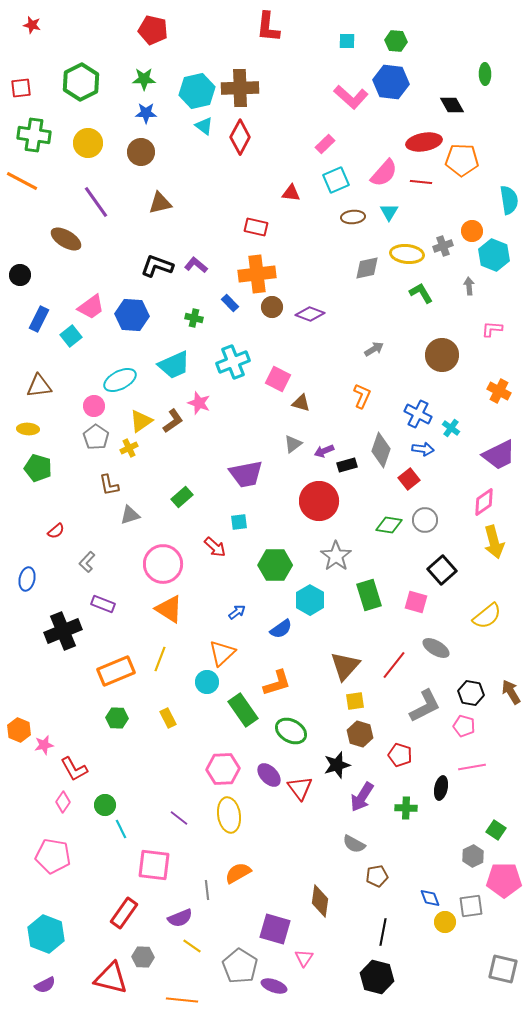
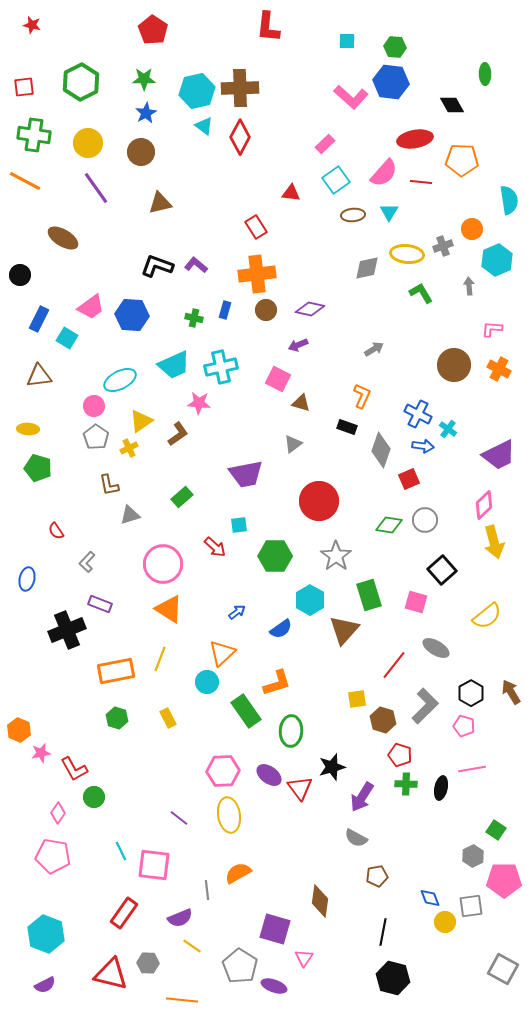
red pentagon at (153, 30): rotated 20 degrees clockwise
green hexagon at (396, 41): moved 1 px left, 6 px down
red square at (21, 88): moved 3 px right, 1 px up
blue star at (146, 113): rotated 30 degrees counterclockwise
red ellipse at (424, 142): moved 9 px left, 3 px up
cyan square at (336, 180): rotated 12 degrees counterclockwise
orange line at (22, 181): moved 3 px right
purple line at (96, 202): moved 14 px up
brown ellipse at (353, 217): moved 2 px up
red rectangle at (256, 227): rotated 45 degrees clockwise
orange circle at (472, 231): moved 2 px up
brown ellipse at (66, 239): moved 3 px left, 1 px up
cyan hexagon at (494, 255): moved 3 px right, 5 px down; rotated 16 degrees clockwise
blue rectangle at (230, 303): moved 5 px left, 7 px down; rotated 60 degrees clockwise
brown circle at (272, 307): moved 6 px left, 3 px down
purple diamond at (310, 314): moved 5 px up; rotated 8 degrees counterclockwise
cyan square at (71, 336): moved 4 px left, 2 px down; rotated 20 degrees counterclockwise
brown circle at (442, 355): moved 12 px right, 10 px down
cyan cross at (233, 362): moved 12 px left, 5 px down; rotated 8 degrees clockwise
brown triangle at (39, 386): moved 10 px up
orange cross at (499, 391): moved 22 px up
pink star at (199, 403): rotated 15 degrees counterclockwise
brown L-shape at (173, 421): moved 5 px right, 13 px down
cyan cross at (451, 428): moved 3 px left, 1 px down
blue arrow at (423, 449): moved 3 px up
purple arrow at (324, 451): moved 26 px left, 106 px up
black rectangle at (347, 465): moved 38 px up; rotated 36 degrees clockwise
red square at (409, 479): rotated 15 degrees clockwise
pink diamond at (484, 502): moved 3 px down; rotated 8 degrees counterclockwise
cyan square at (239, 522): moved 3 px down
red semicircle at (56, 531): rotated 96 degrees clockwise
green hexagon at (275, 565): moved 9 px up
purple rectangle at (103, 604): moved 3 px left
black cross at (63, 631): moved 4 px right, 1 px up
brown triangle at (345, 666): moved 1 px left, 36 px up
orange rectangle at (116, 671): rotated 12 degrees clockwise
black hexagon at (471, 693): rotated 20 degrees clockwise
yellow square at (355, 701): moved 2 px right, 2 px up
gray L-shape at (425, 706): rotated 18 degrees counterclockwise
green rectangle at (243, 710): moved 3 px right, 1 px down
green hexagon at (117, 718): rotated 15 degrees clockwise
green ellipse at (291, 731): rotated 64 degrees clockwise
brown hexagon at (360, 734): moved 23 px right, 14 px up
pink star at (44, 745): moved 3 px left, 8 px down
black star at (337, 765): moved 5 px left, 2 px down
pink line at (472, 767): moved 2 px down
pink hexagon at (223, 769): moved 2 px down
purple ellipse at (269, 775): rotated 10 degrees counterclockwise
pink diamond at (63, 802): moved 5 px left, 11 px down
green circle at (105, 805): moved 11 px left, 8 px up
green cross at (406, 808): moved 24 px up
cyan line at (121, 829): moved 22 px down
gray semicircle at (354, 844): moved 2 px right, 6 px up
gray hexagon at (143, 957): moved 5 px right, 6 px down
gray square at (503, 969): rotated 16 degrees clockwise
black hexagon at (377, 977): moved 16 px right, 1 px down
red triangle at (111, 978): moved 4 px up
